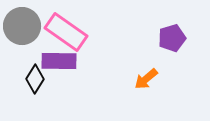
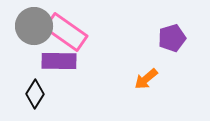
gray circle: moved 12 px right
black diamond: moved 15 px down
